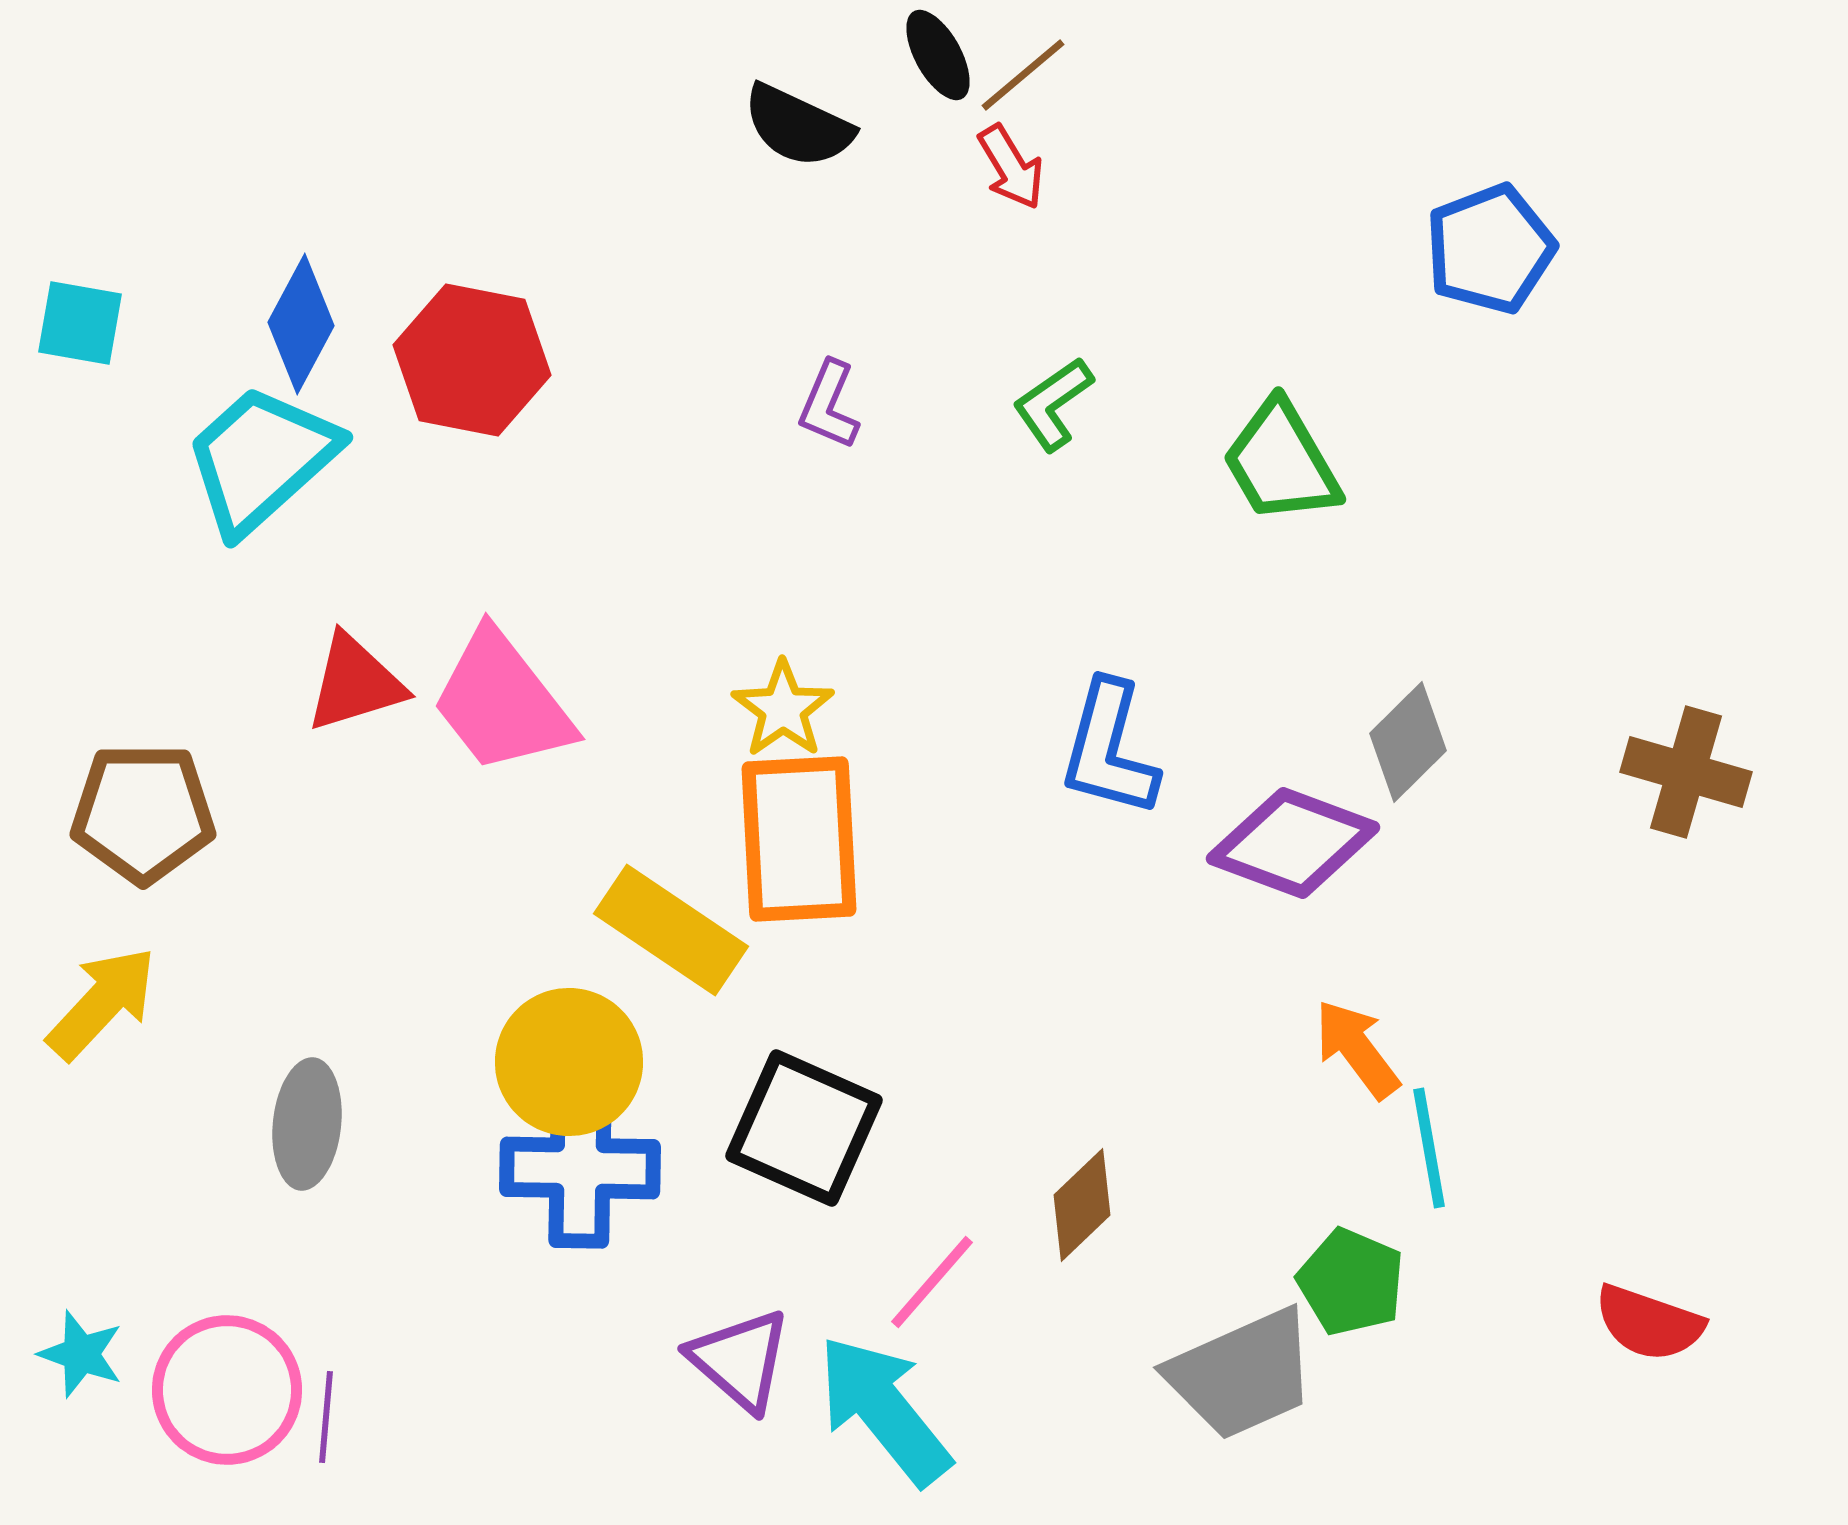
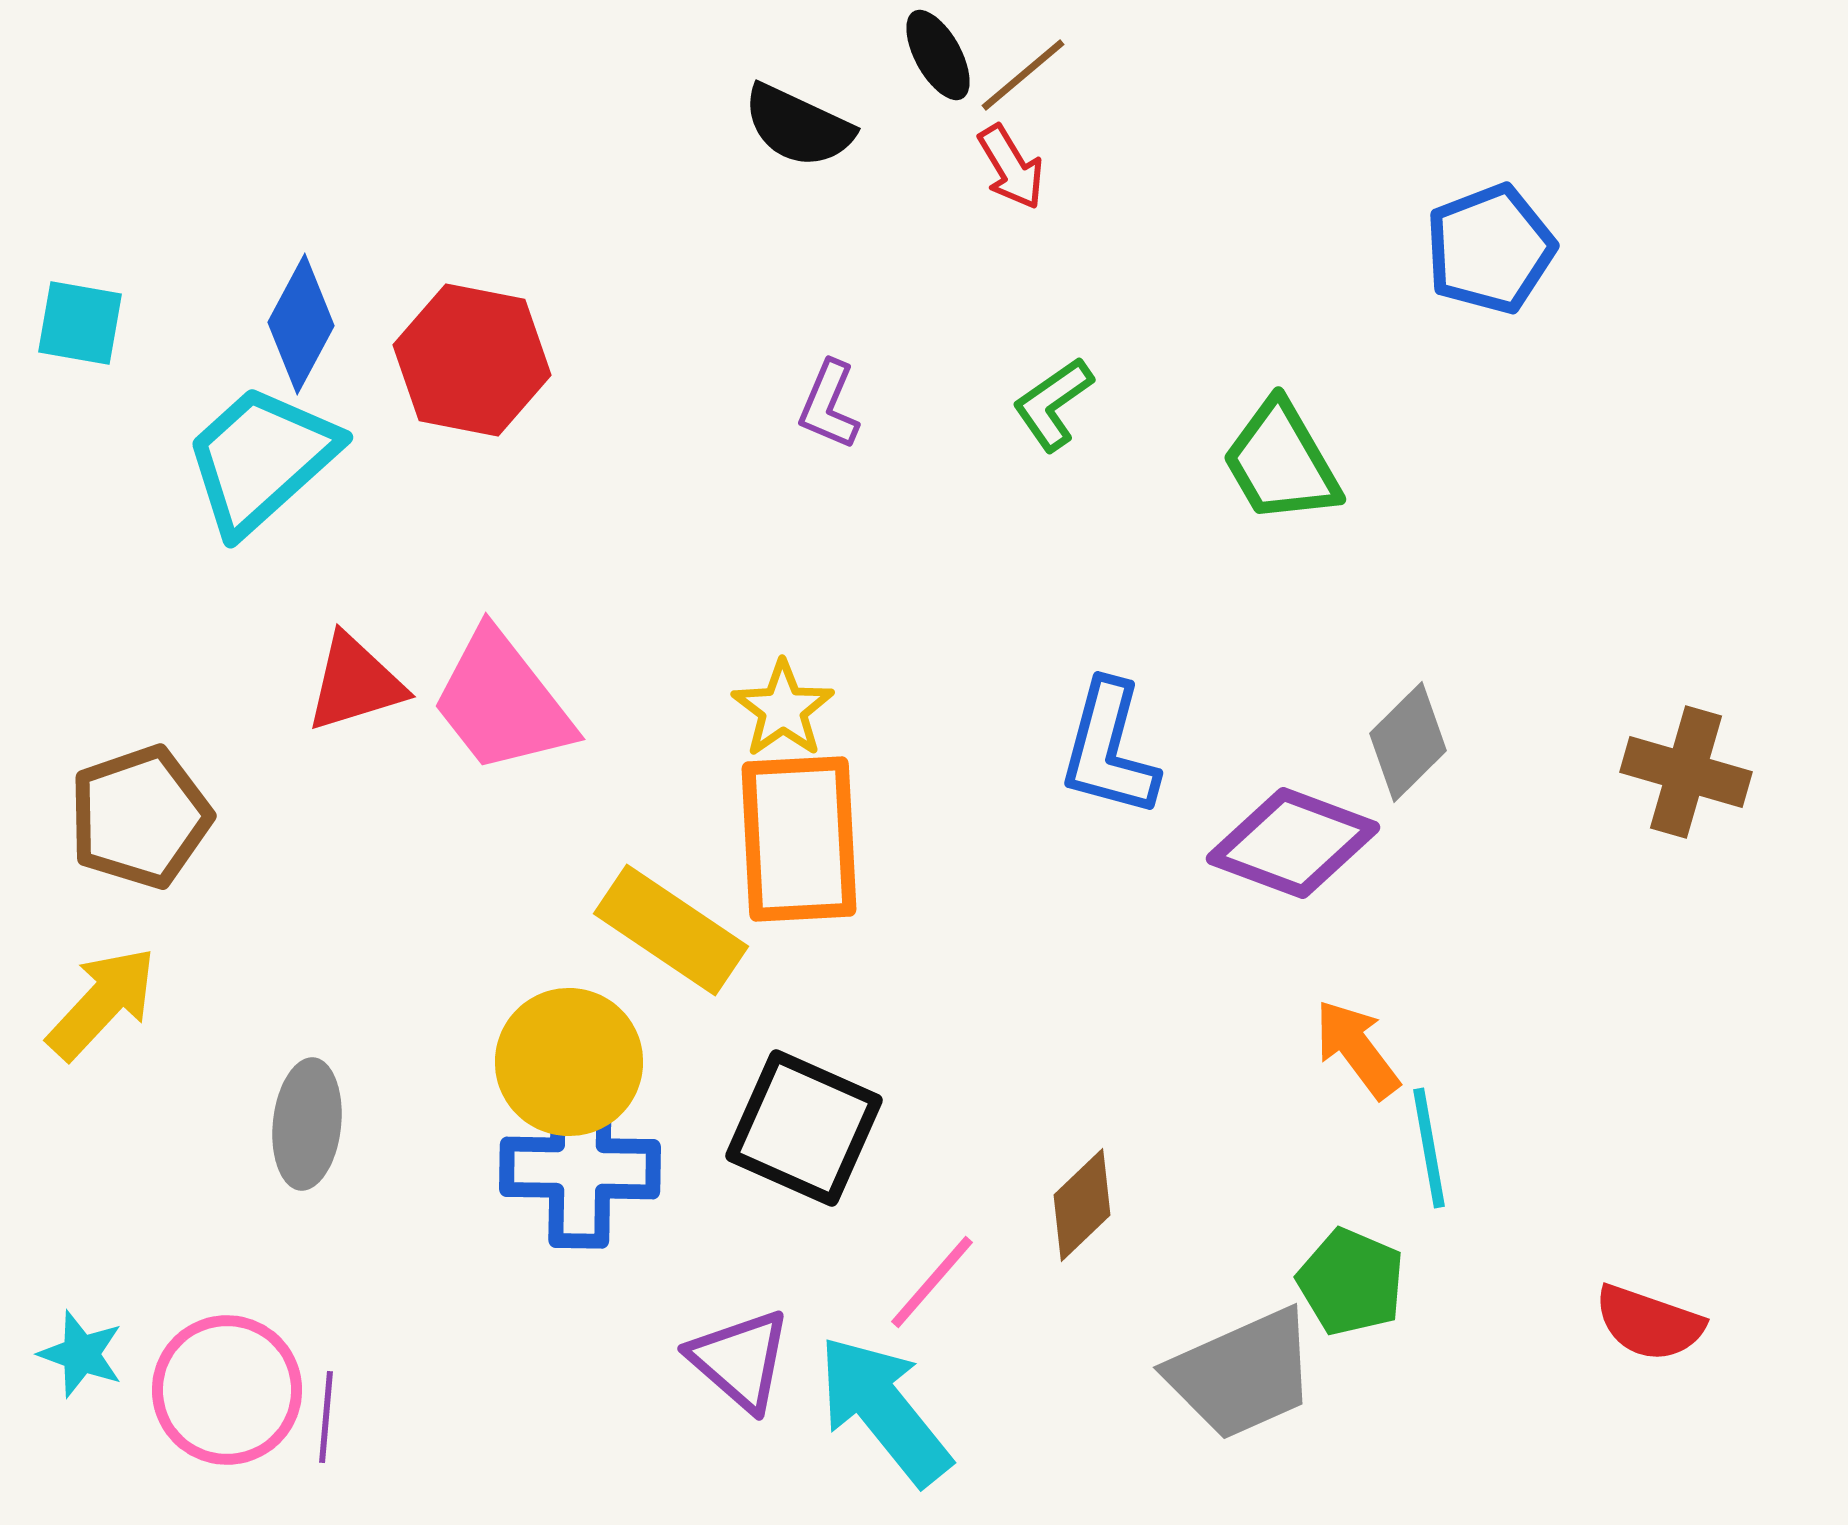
brown pentagon: moved 3 px left, 4 px down; rotated 19 degrees counterclockwise
